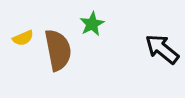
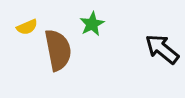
yellow semicircle: moved 4 px right, 11 px up
